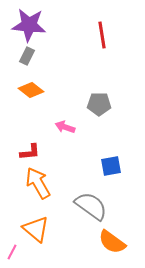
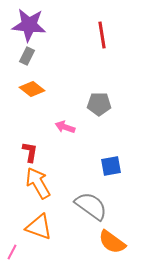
orange diamond: moved 1 px right, 1 px up
red L-shape: rotated 75 degrees counterclockwise
orange triangle: moved 3 px right, 2 px up; rotated 20 degrees counterclockwise
